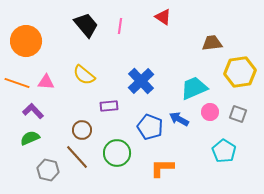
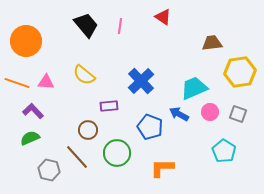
blue arrow: moved 5 px up
brown circle: moved 6 px right
gray hexagon: moved 1 px right
